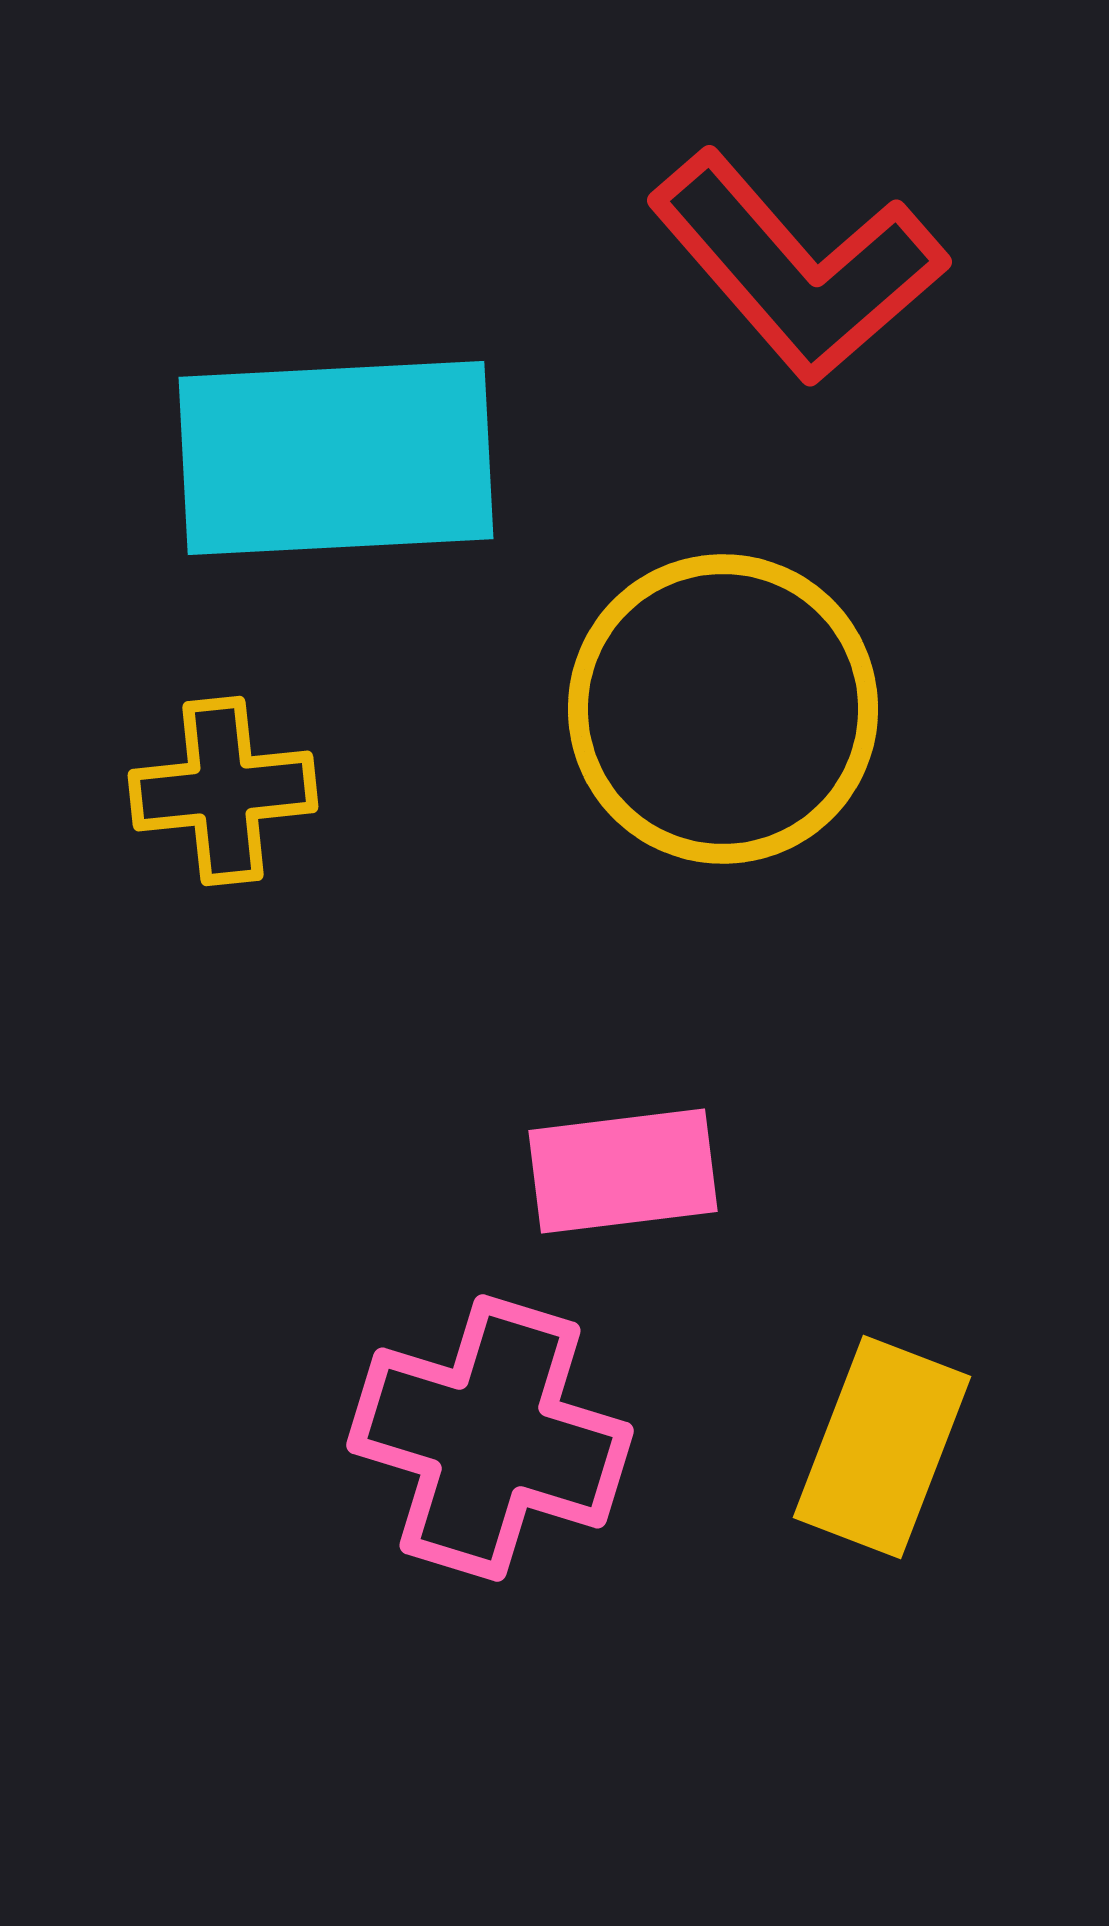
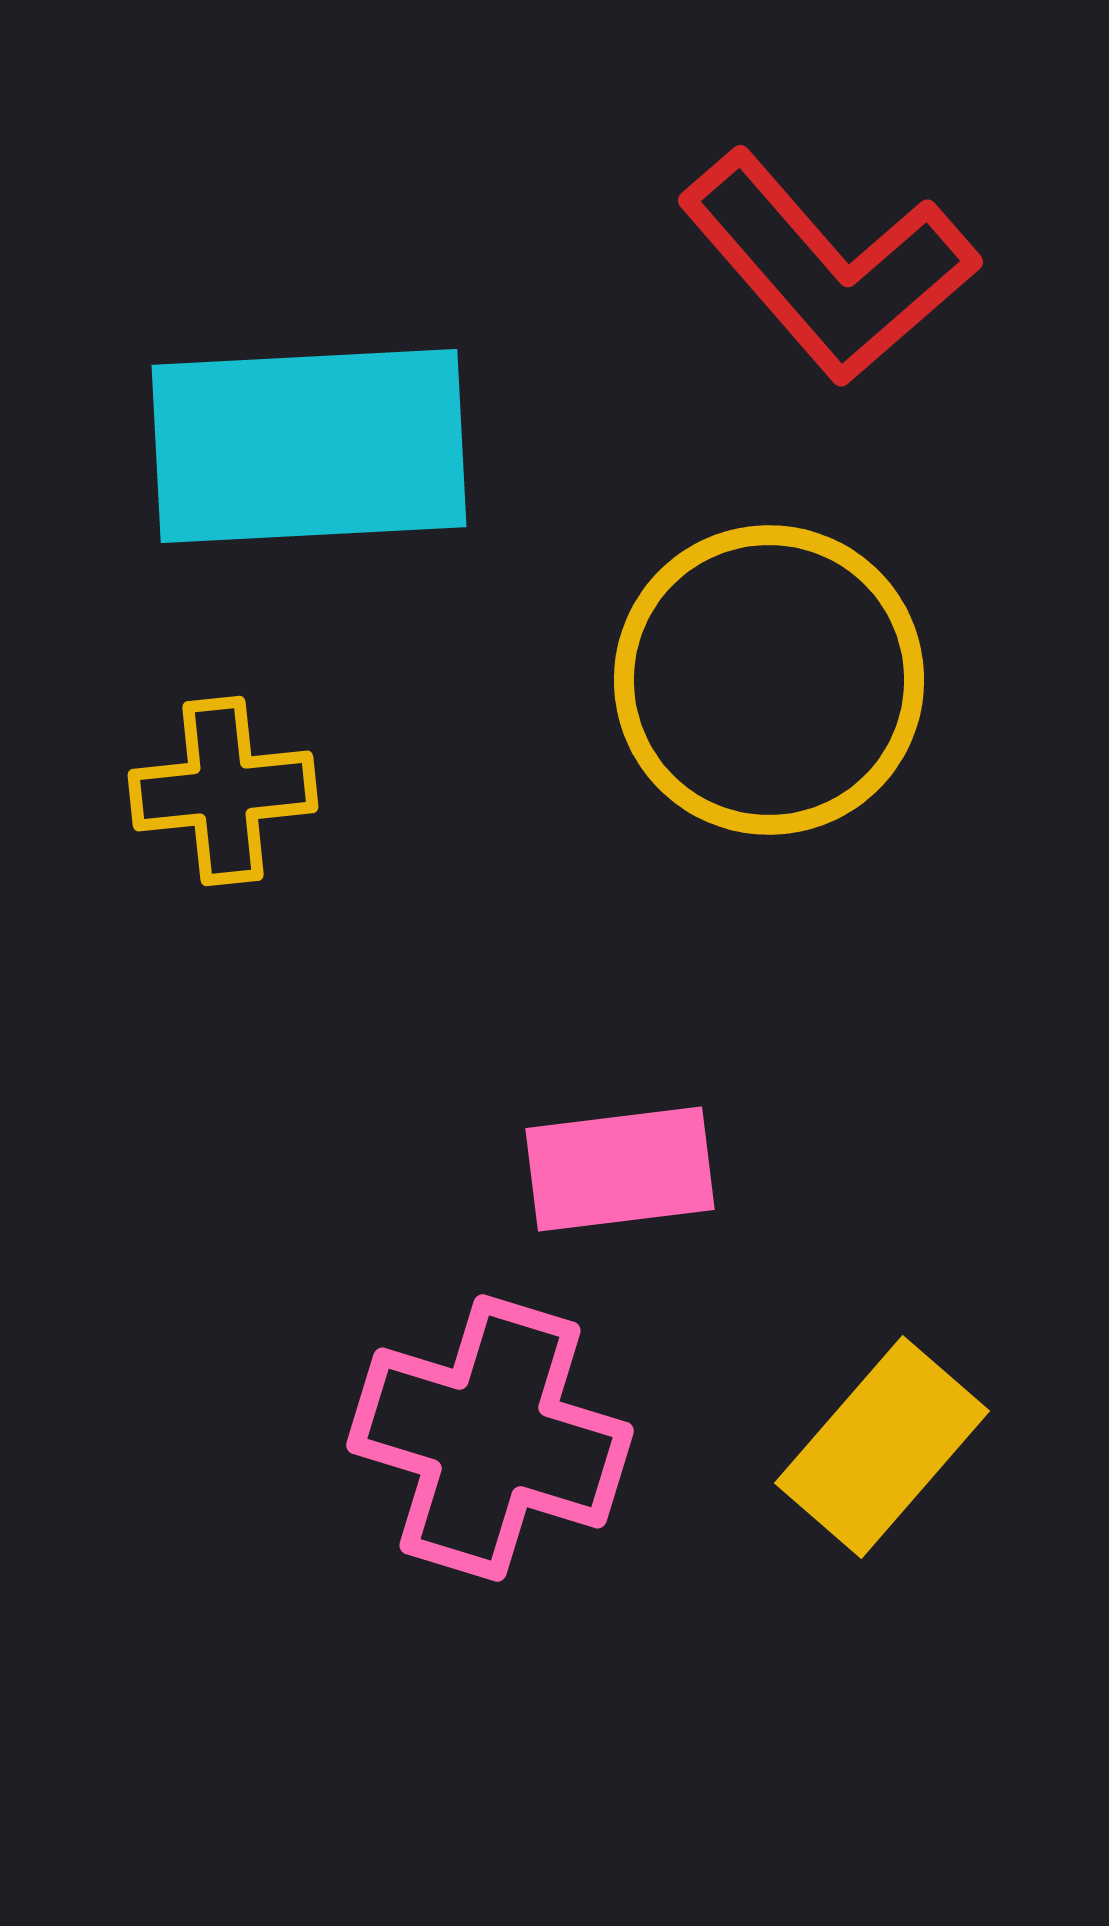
red L-shape: moved 31 px right
cyan rectangle: moved 27 px left, 12 px up
yellow circle: moved 46 px right, 29 px up
pink rectangle: moved 3 px left, 2 px up
yellow rectangle: rotated 20 degrees clockwise
